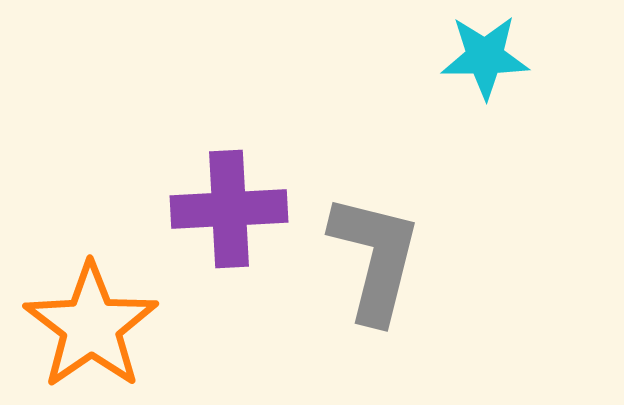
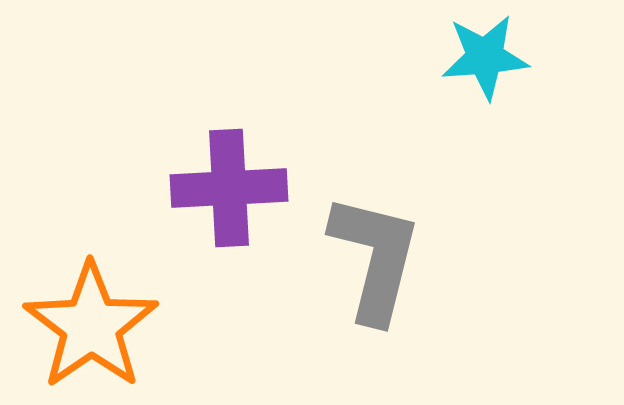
cyan star: rotated 4 degrees counterclockwise
purple cross: moved 21 px up
